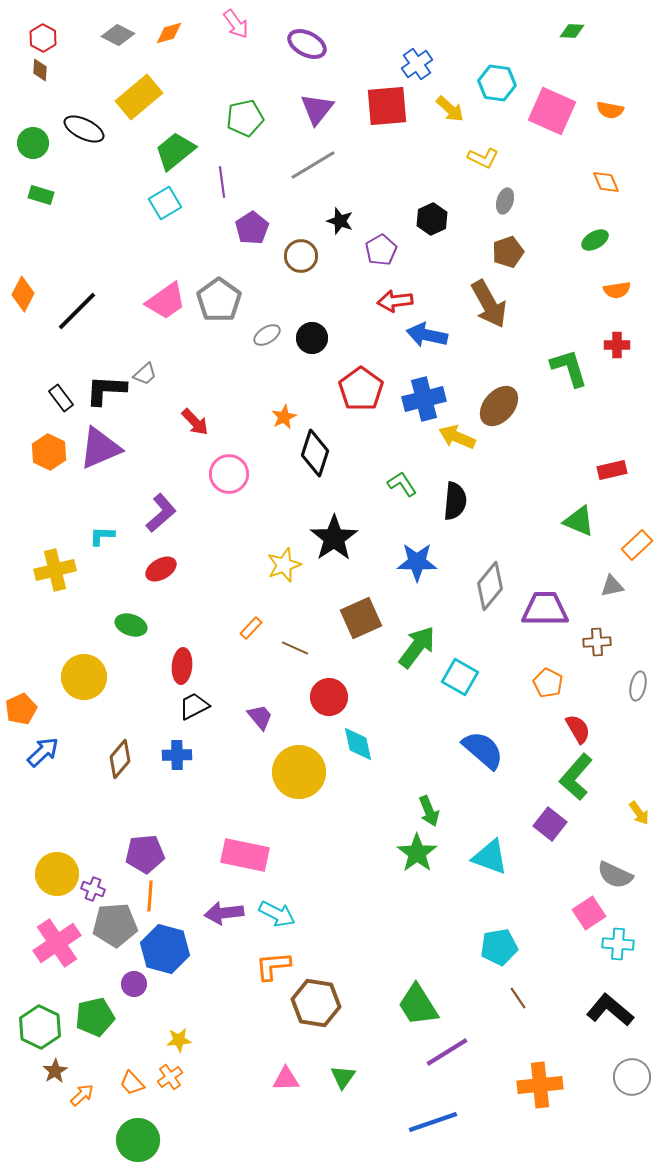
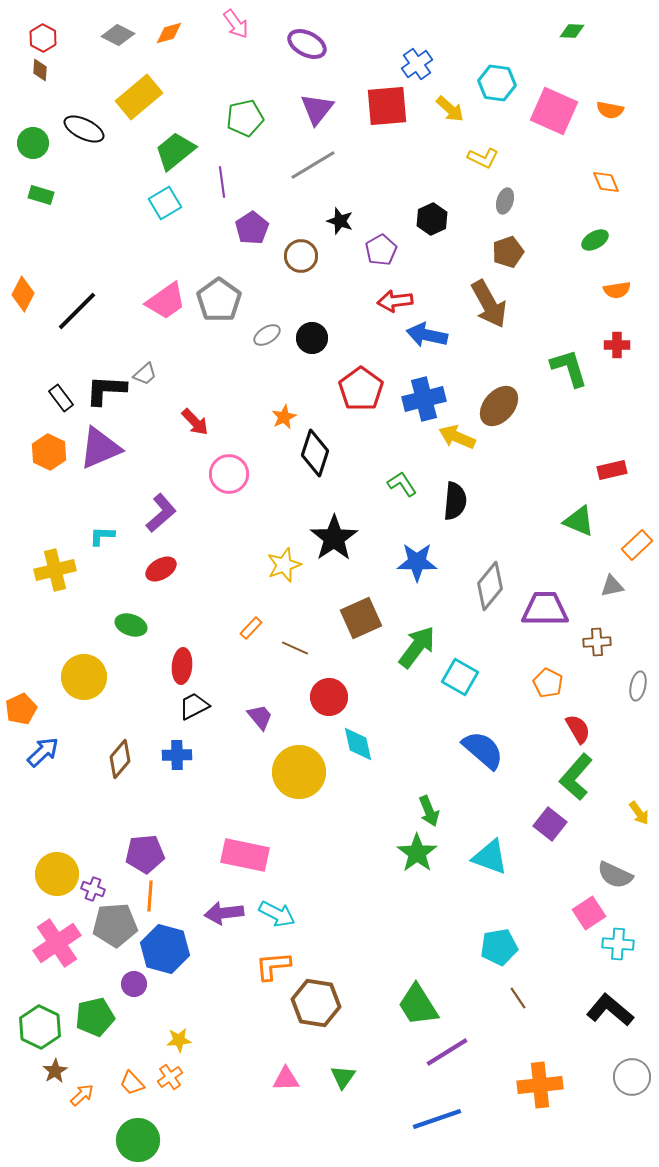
pink square at (552, 111): moved 2 px right
blue line at (433, 1122): moved 4 px right, 3 px up
